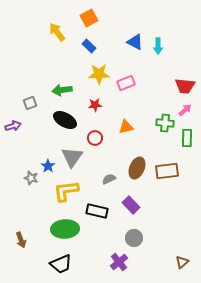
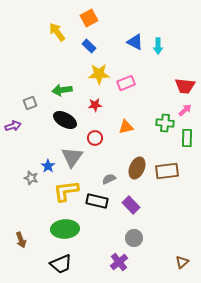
black rectangle: moved 10 px up
